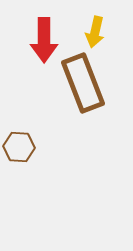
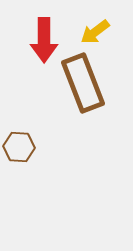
yellow arrow: rotated 40 degrees clockwise
